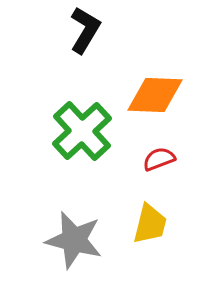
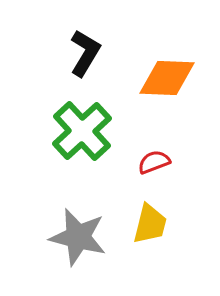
black L-shape: moved 23 px down
orange diamond: moved 12 px right, 17 px up
red semicircle: moved 5 px left, 3 px down
gray star: moved 4 px right, 3 px up
